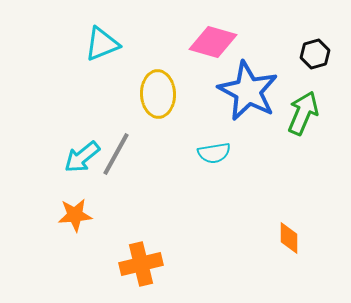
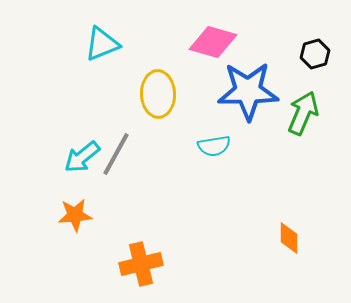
blue star: rotated 28 degrees counterclockwise
cyan semicircle: moved 7 px up
